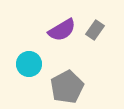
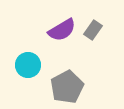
gray rectangle: moved 2 px left
cyan circle: moved 1 px left, 1 px down
